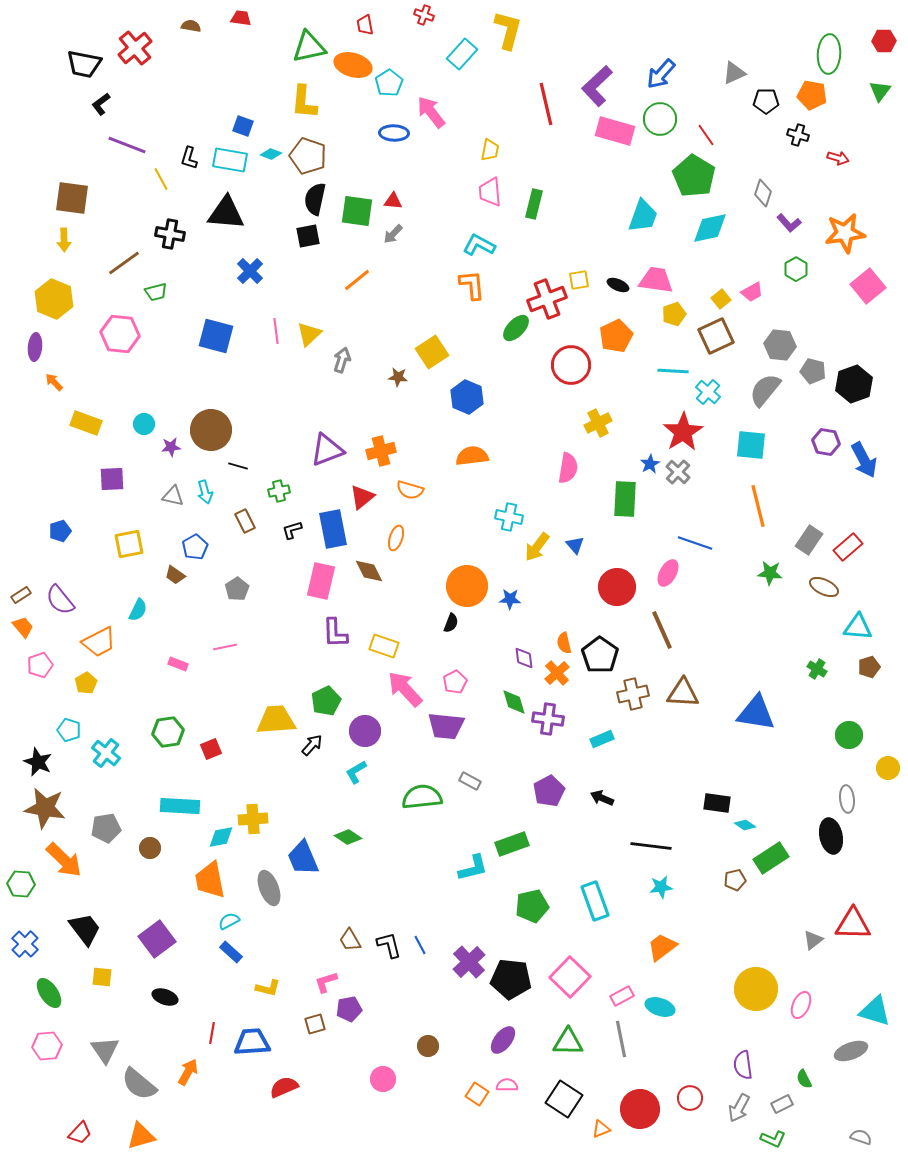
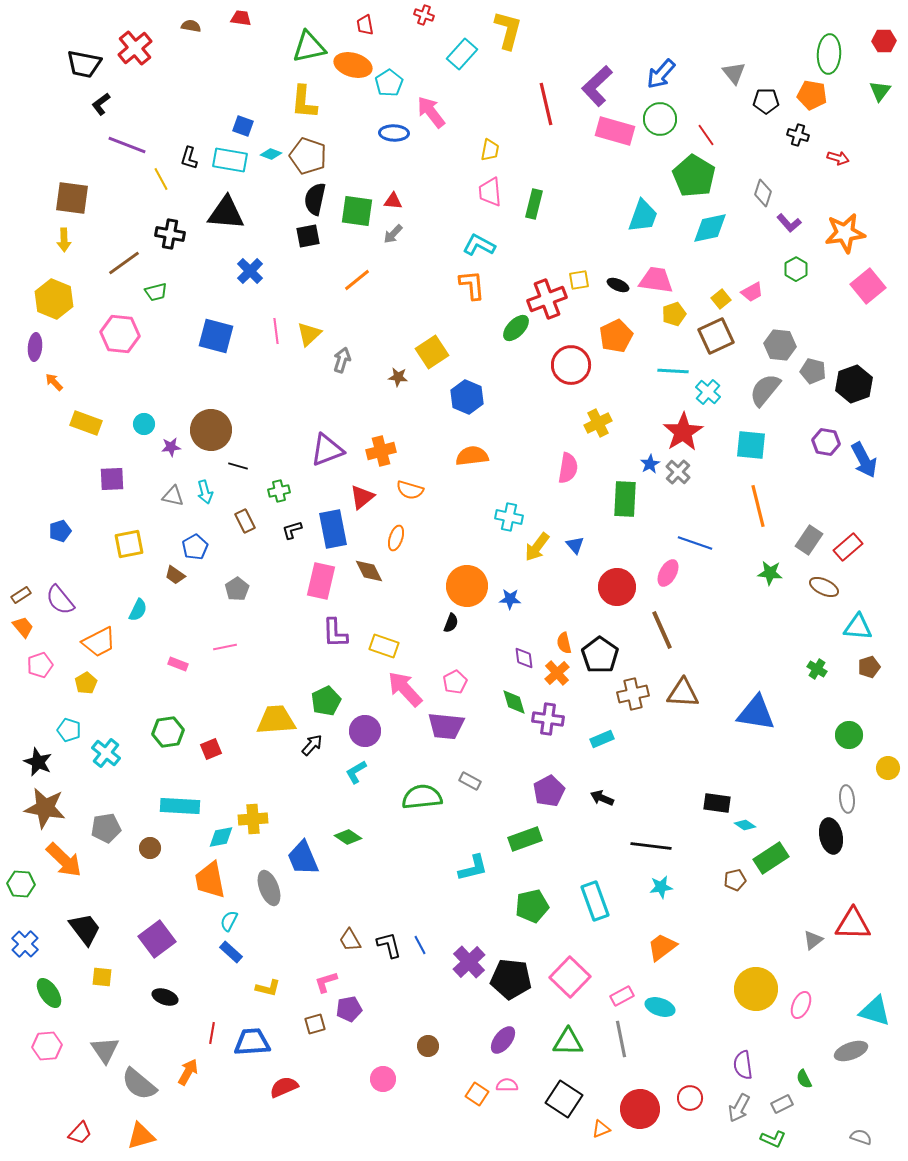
gray triangle at (734, 73): rotated 45 degrees counterclockwise
green rectangle at (512, 844): moved 13 px right, 5 px up
cyan semicircle at (229, 921): rotated 35 degrees counterclockwise
